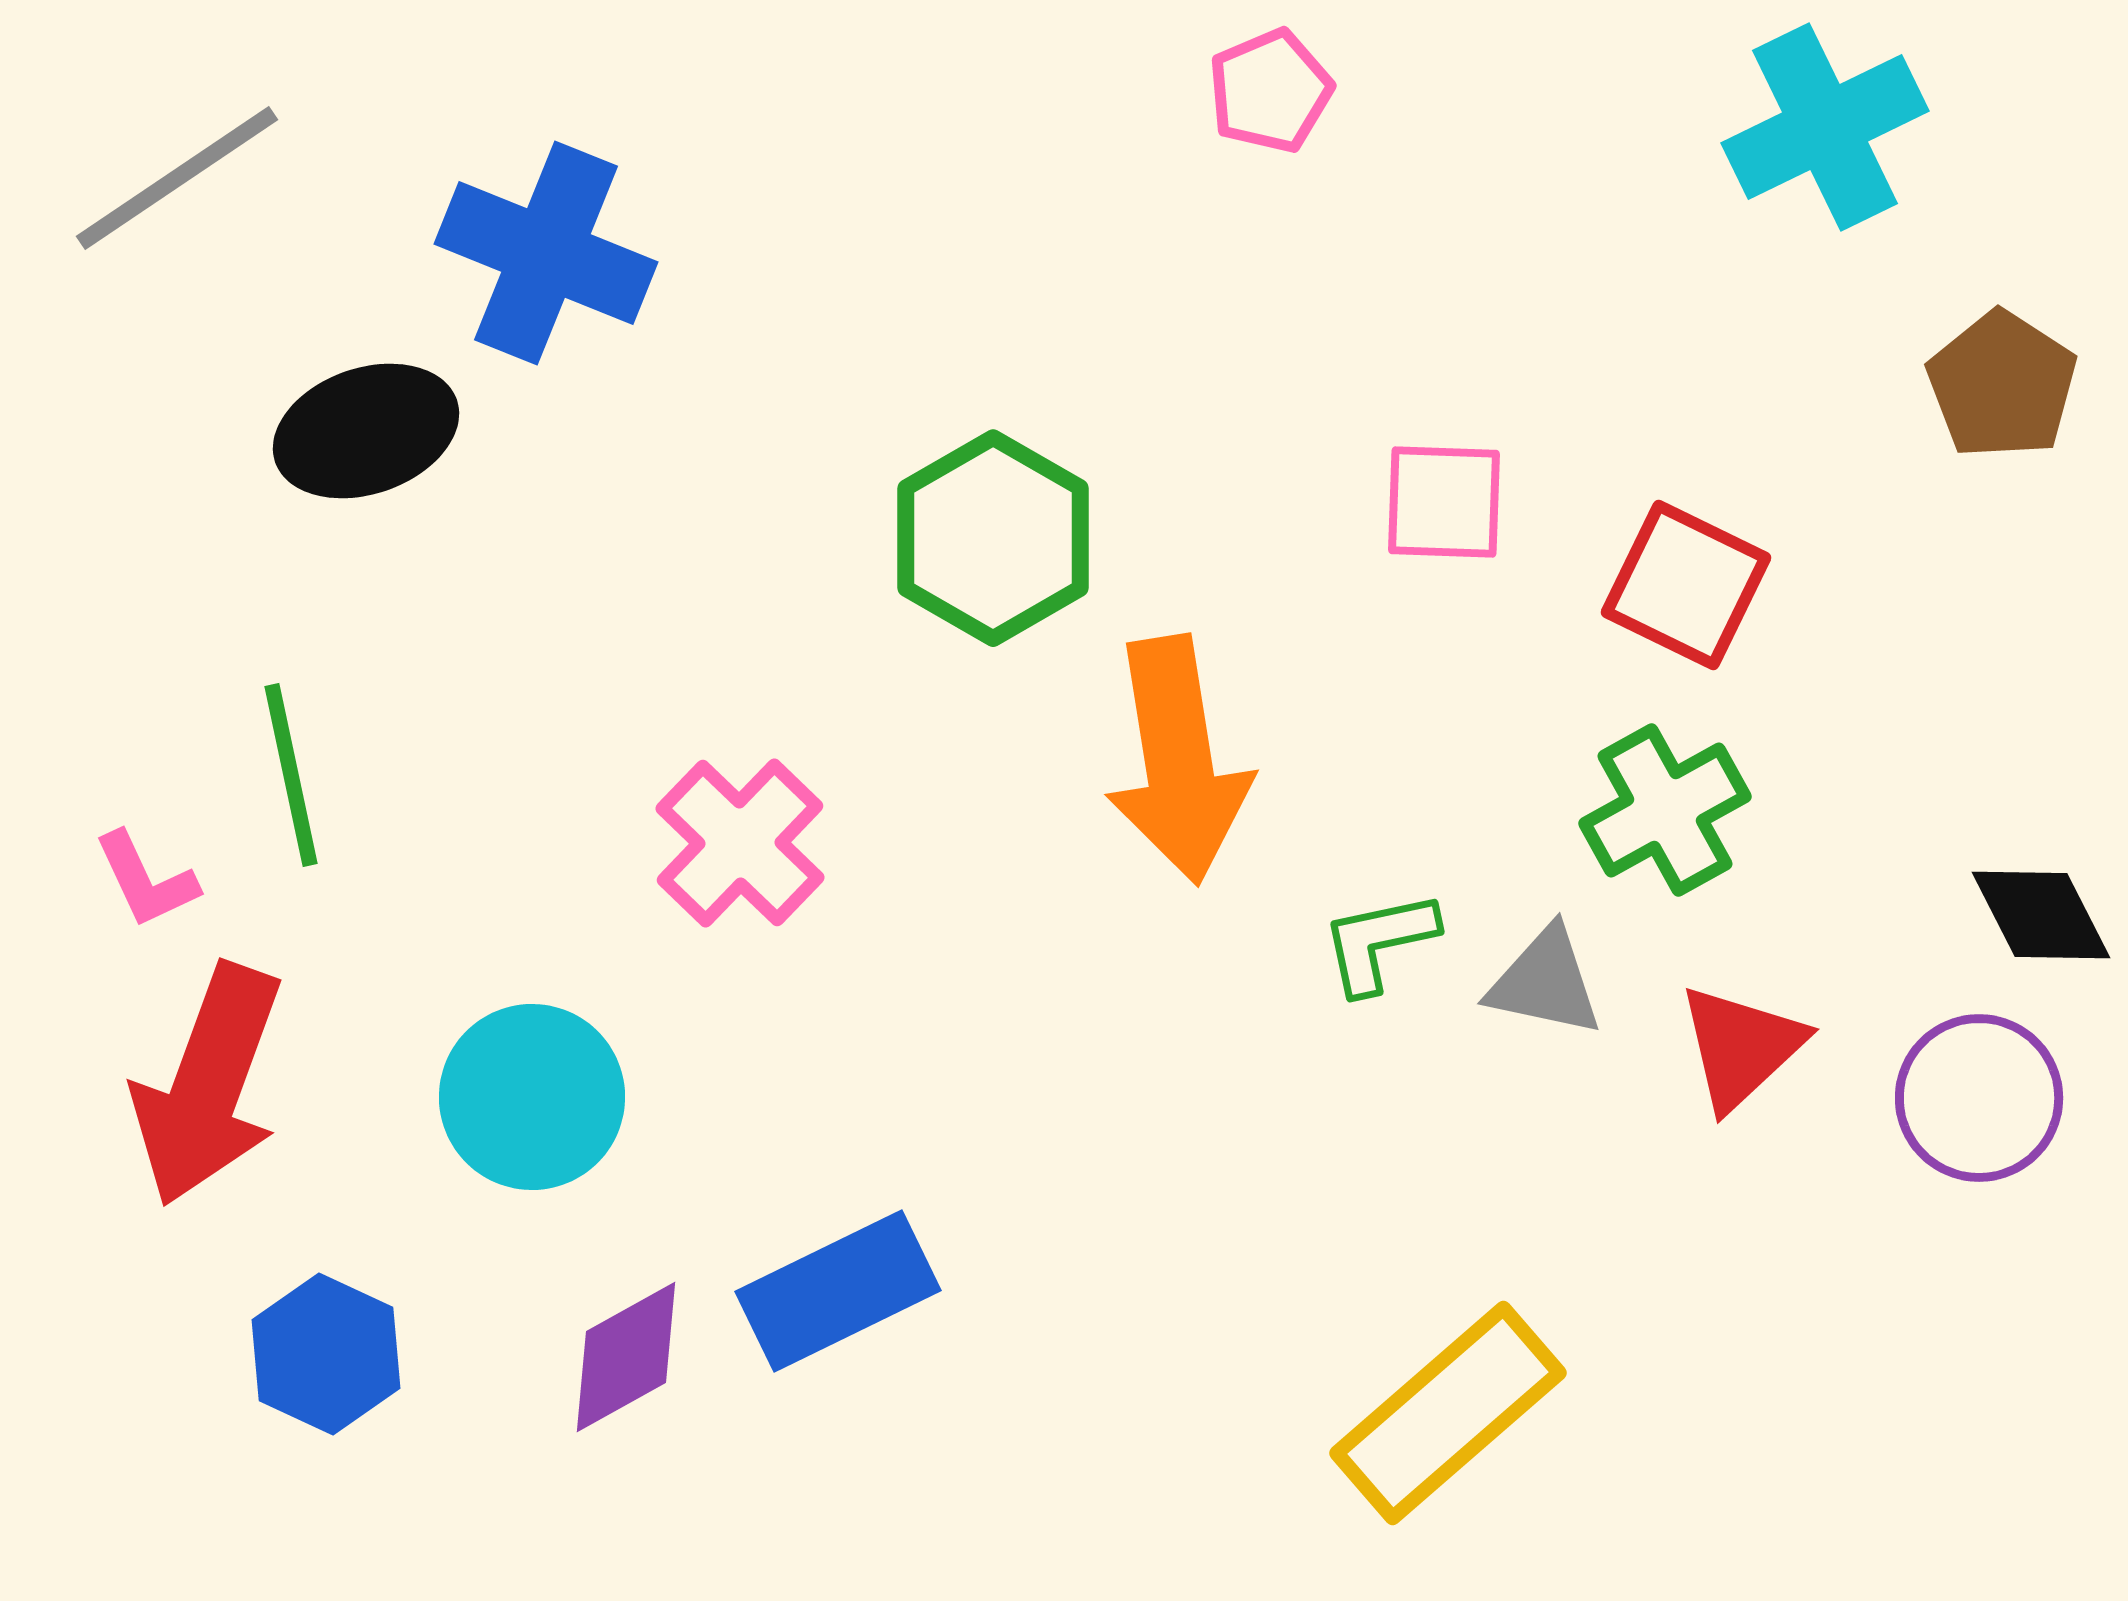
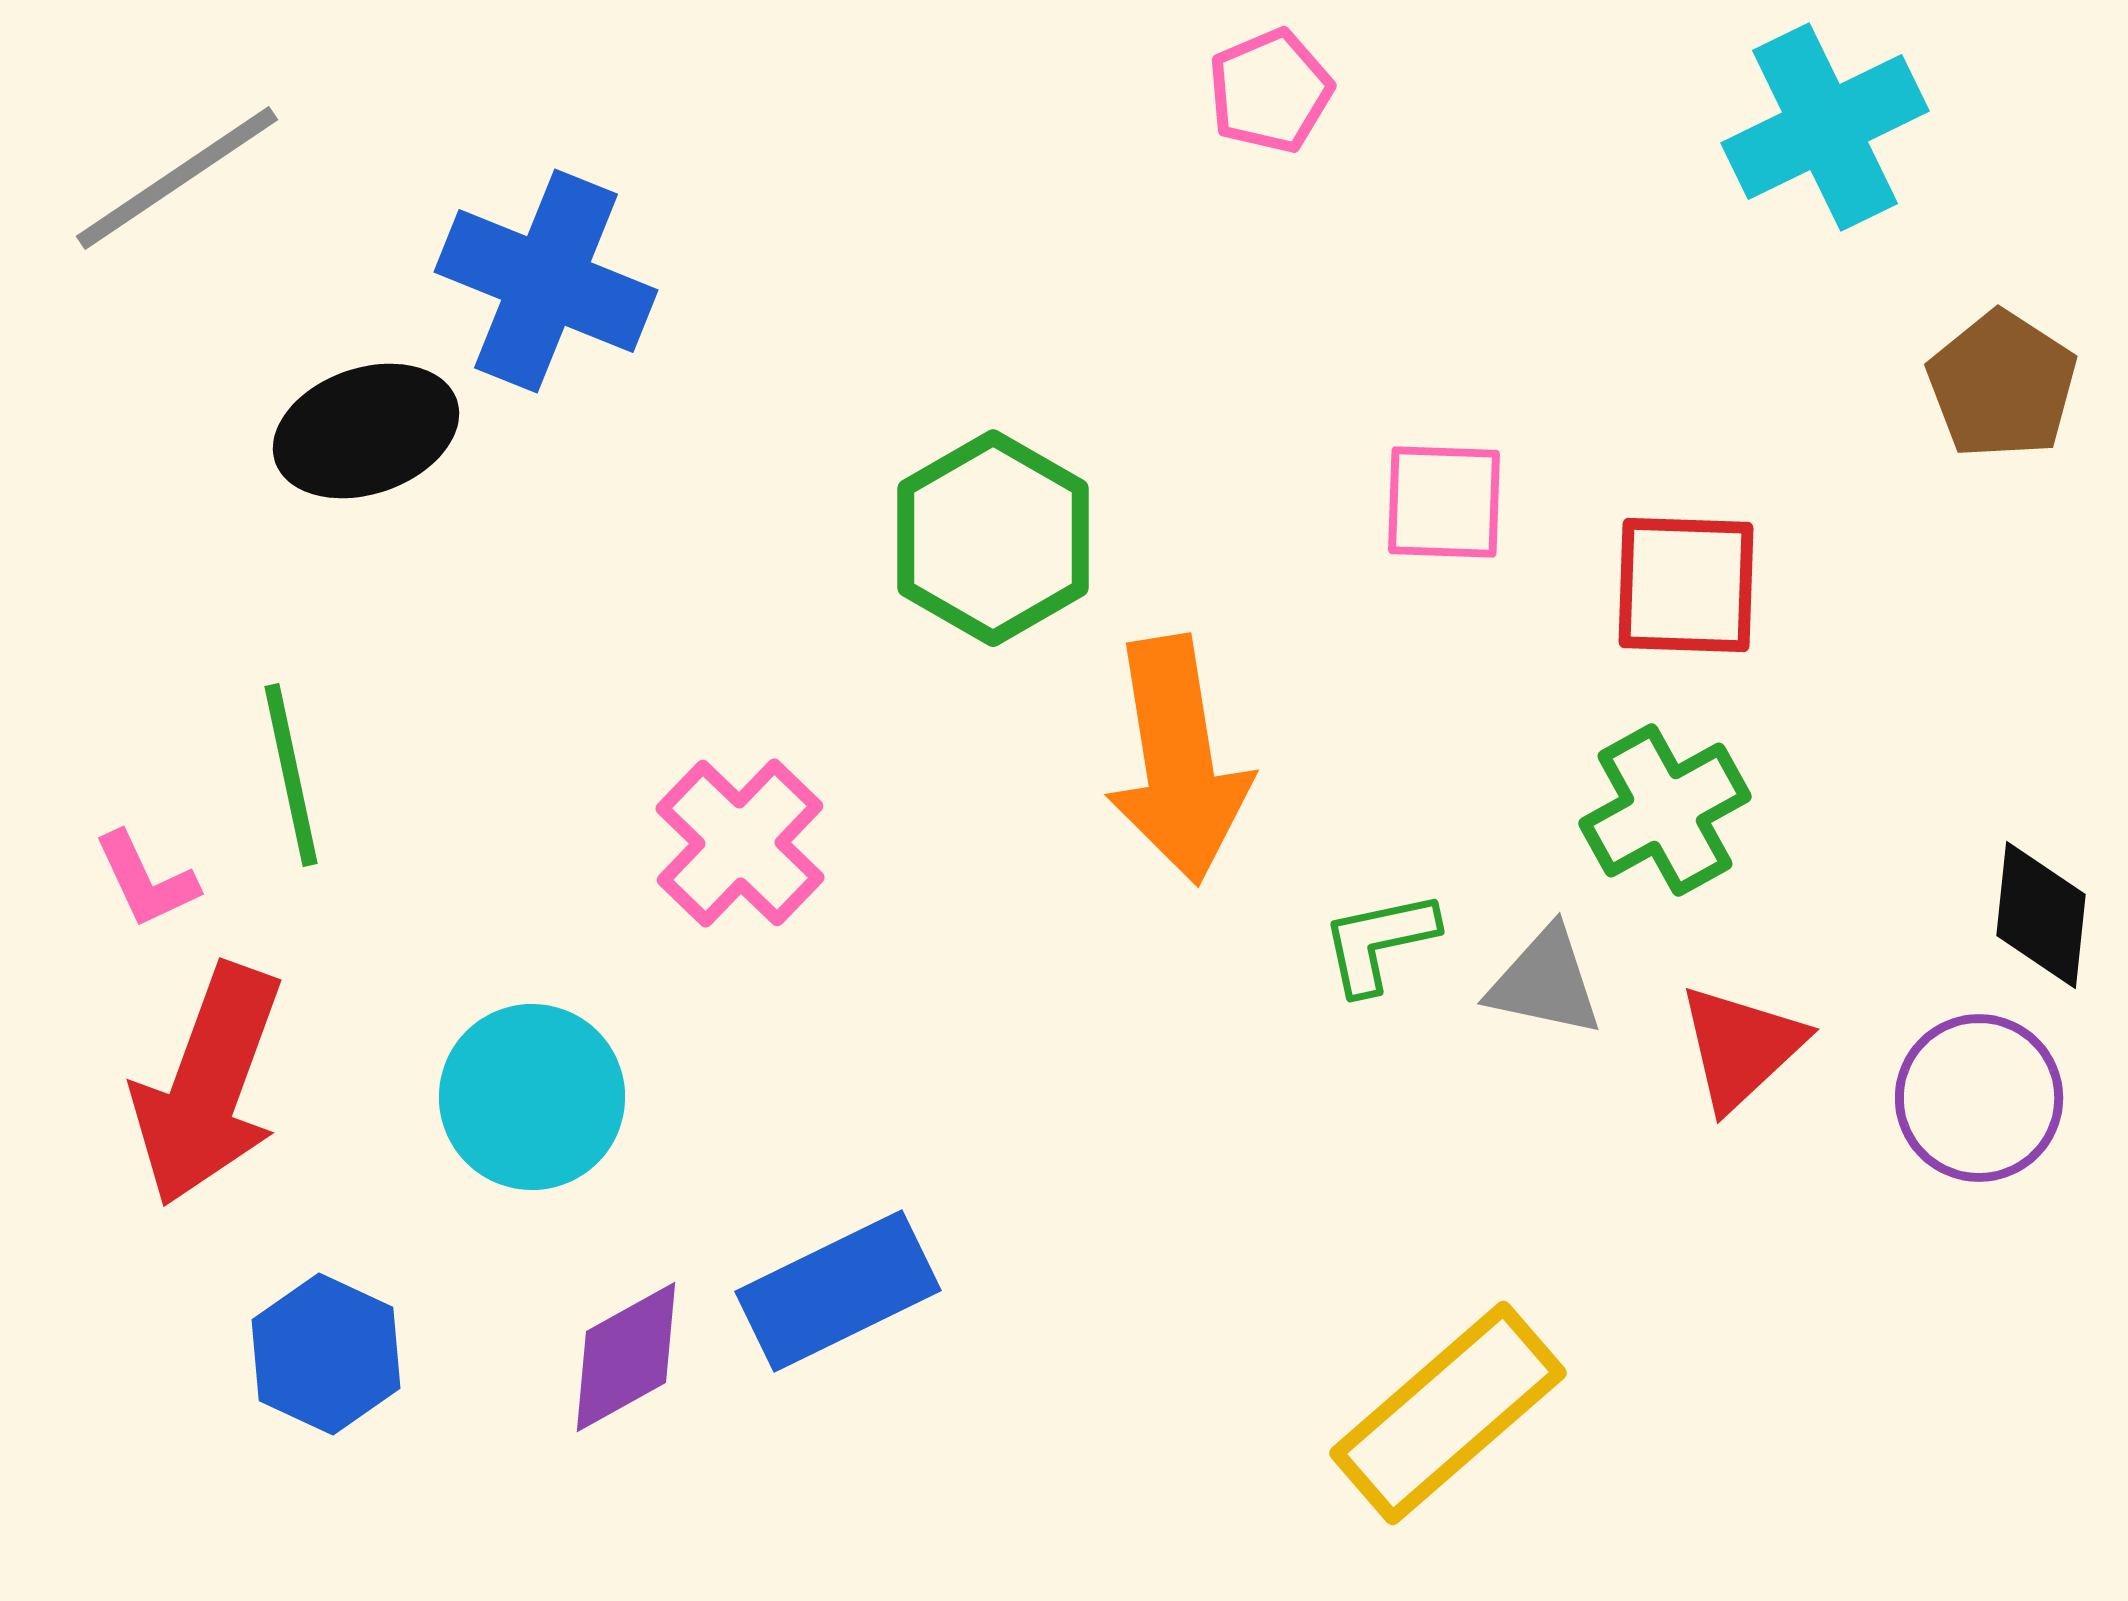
blue cross: moved 28 px down
red square: rotated 24 degrees counterclockwise
black diamond: rotated 33 degrees clockwise
